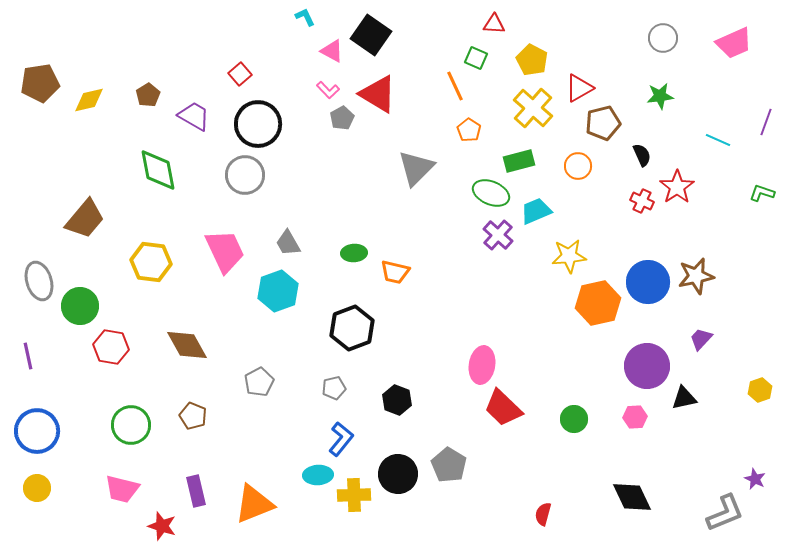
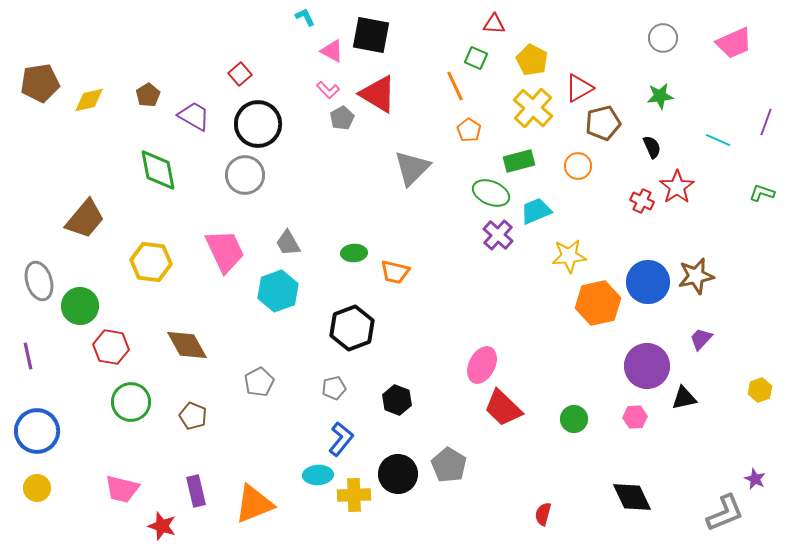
black square at (371, 35): rotated 24 degrees counterclockwise
black semicircle at (642, 155): moved 10 px right, 8 px up
gray triangle at (416, 168): moved 4 px left
pink ellipse at (482, 365): rotated 18 degrees clockwise
green circle at (131, 425): moved 23 px up
